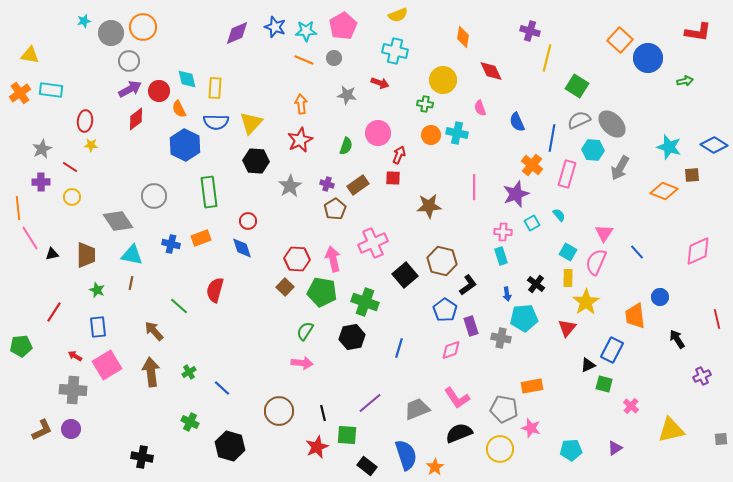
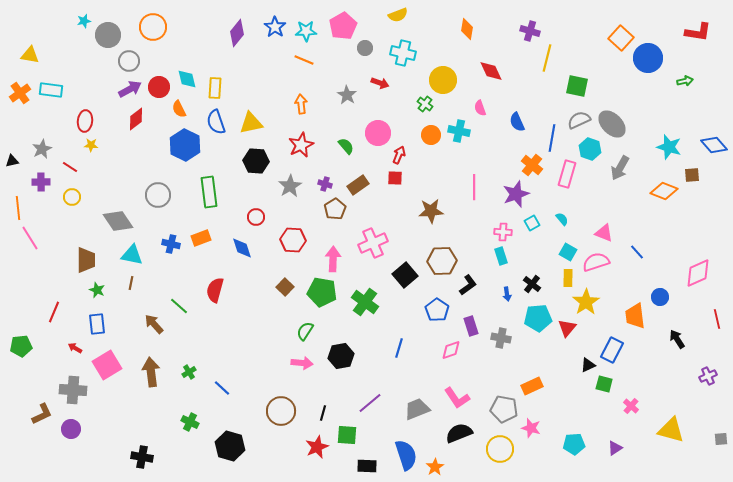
orange circle at (143, 27): moved 10 px right
blue star at (275, 27): rotated 15 degrees clockwise
gray circle at (111, 33): moved 3 px left, 2 px down
purple diamond at (237, 33): rotated 28 degrees counterclockwise
orange diamond at (463, 37): moved 4 px right, 8 px up
orange square at (620, 40): moved 1 px right, 2 px up
cyan cross at (395, 51): moved 8 px right, 2 px down
gray circle at (334, 58): moved 31 px right, 10 px up
green square at (577, 86): rotated 20 degrees counterclockwise
red circle at (159, 91): moved 4 px up
gray star at (347, 95): rotated 24 degrees clockwise
green cross at (425, 104): rotated 28 degrees clockwise
blue semicircle at (216, 122): rotated 70 degrees clockwise
yellow triangle at (251, 123): rotated 35 degrees clockwise
cyan cross at (457, 133): moved 2 px right, 2 px up
red star at (300, 140): moved 1 px right, 5 px down
blue diamond at (714, 145): rotated 16 degrees clockwise
green semicircle at (346, 146): rotated 60 degrees counterclockwise
cyan hexagon at (593, 150): moved 3 px left, 1 px up; rotated 15 degrees clockwise
red square at (393, 178): moved 2 px right
purple cross at (327, 184): moved 2 px left
gray circle at (154, 196): moved 4 px right, 1 px up
brown star at (429, 206): moved 2 px right, 5 px down
cyan semicircle at (559, 215): moved 3 px right, 4 px down
red circle at (248, 221): moved 8 px right, 4 px up
pink triangle at (604, 233): rotated 42 degrees counterclockwise
pink diamond at (698, 251): moved 22 px down
black triangle at (52, 254): moved 40 px left, 93 px up
brown trapezoid at (86, 255): moved 5 px down
red hexagon at (297, 259): moved 4 px left, 19 px up
pink arrow at (333, 259): rotated 15 degrees clockwise
brown hexagon at (442, 261): rotated 16 degrees counterclockwise
pink semicircle at (596, 262): rotated 48 degrees clockwise
black cross at (536, 284): moved 4 px left
green cross at (365, 302): rotated 16 degrees clockwise
blue pentagon at (445, 310): moved 8 px left
red line at (54, 312): rotated 10 degrees counterclockwise
cyan pentagon at (524, 318): moved 14 px right
blue rectangle at (98, 327): moved 1 px left, 3 px up
brown arrow at (154, 331): moved 7 px up
black hexagon at (352, 337): moved 11 px left, 19 px down
red arrow at (75, 356): moved 8 px up
purple cross at (702, 376): moved 6 px right
orange rectangle at (532, 386): rotated 15 degrees counterclockwise
brown circle at (279, 411): moved 2 px right
black line at (323, 413): rotated 28 degrees clockwise
brown L-shape at (42, 430): moved 16 px up
yellow triangle at (671, 430): rotated 28 degrees clockwise
cyan pentagon at (571, 450): moved 3 px right, 6 px up
black rectangle at (367, 466): rotated 36 degrees counterclockwise
